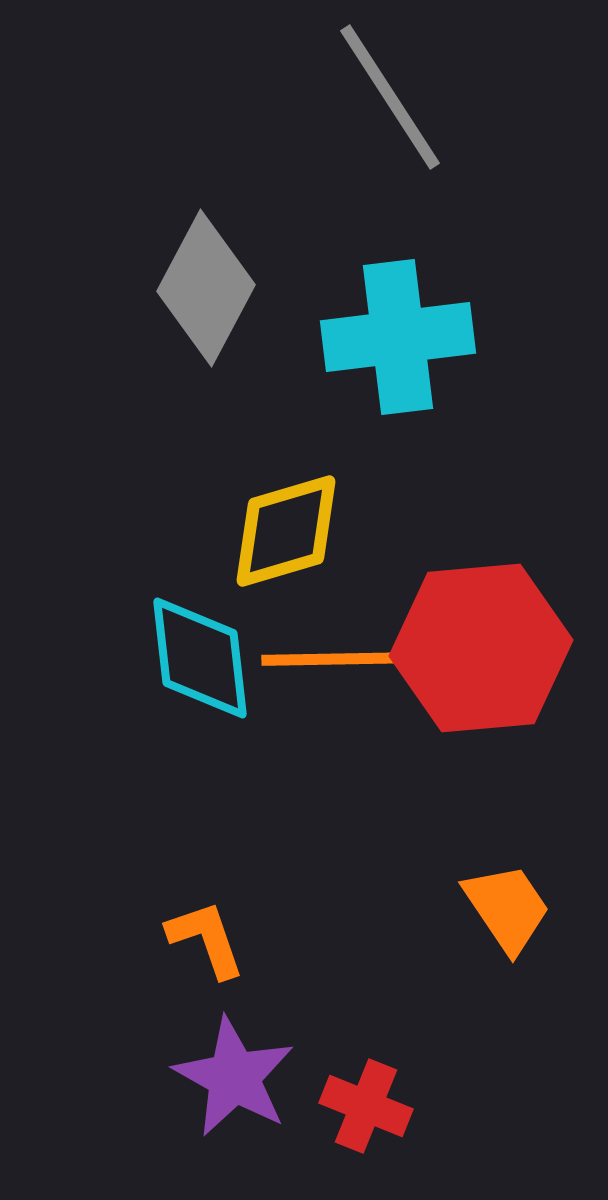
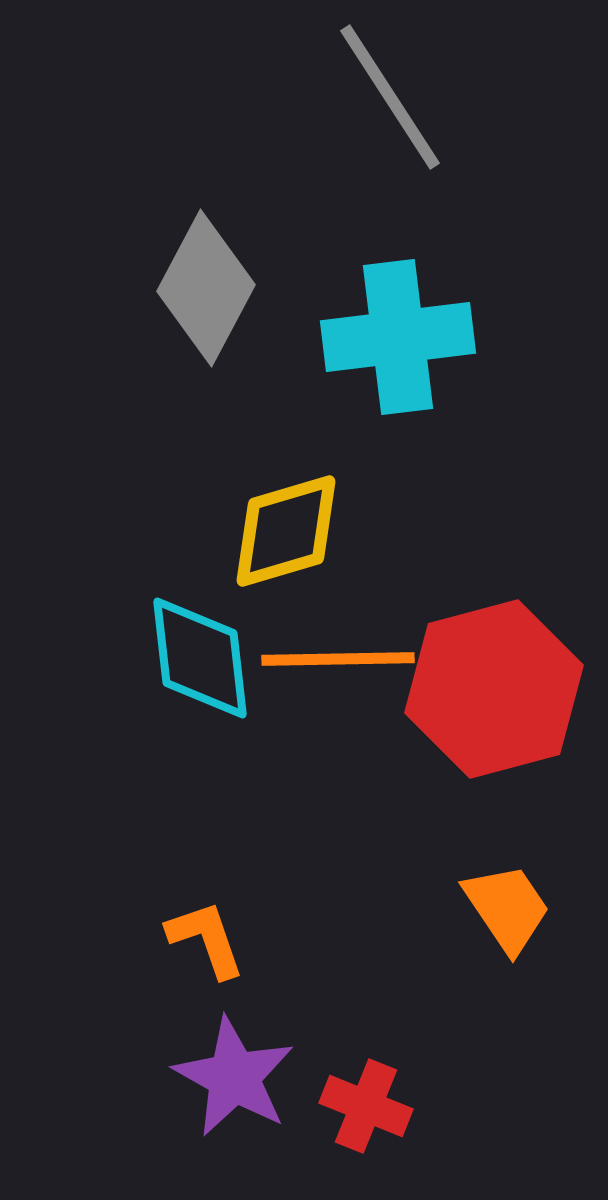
red hexagon: moved 13 px right, 41 px down; rotated 10 degrees counterclockwise
